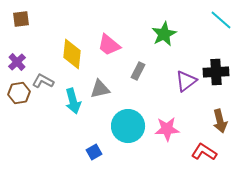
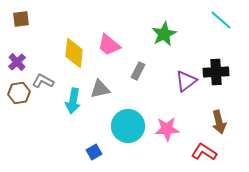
yellow diamond: moved 2 px right, 1 px up
cyan arrow: rotated 25 degrees clockwise
brown arrow: moved 1 px left, 1 px down
